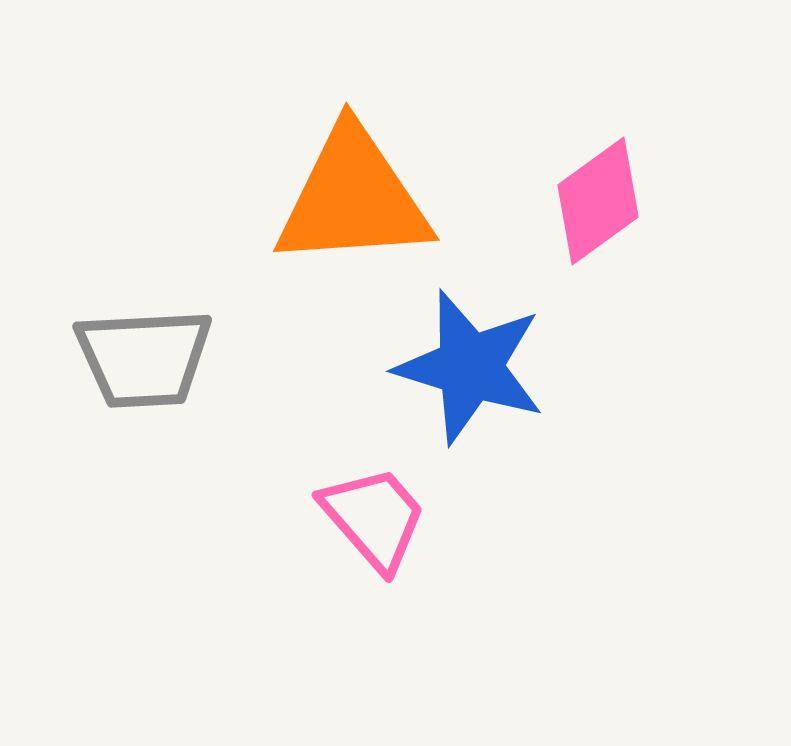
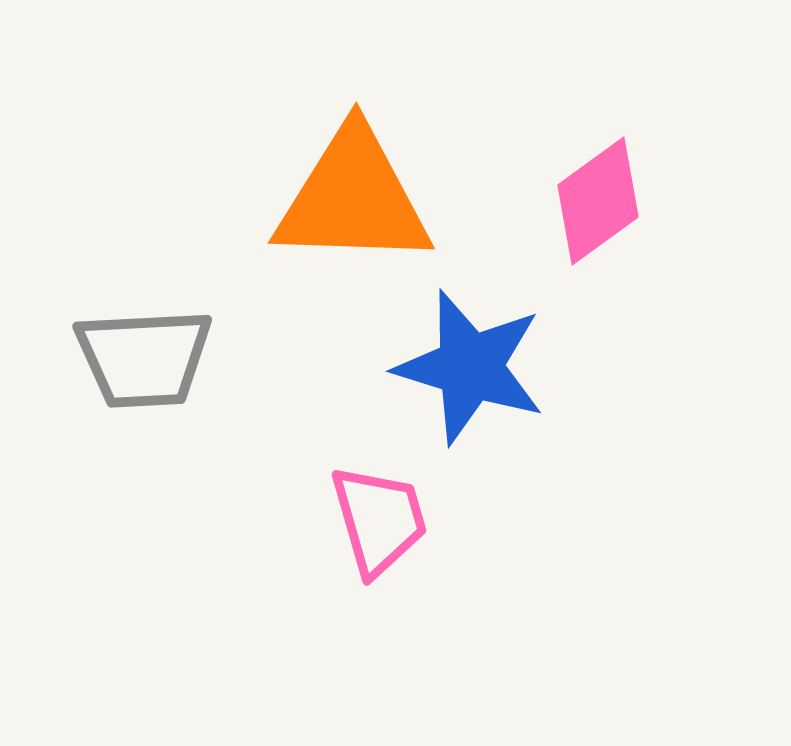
orange triangle: rotated 6 degrees clockwise
pink trapezoid: moved 5 px right, 2 px down; rotated 25 degrees clockwise
